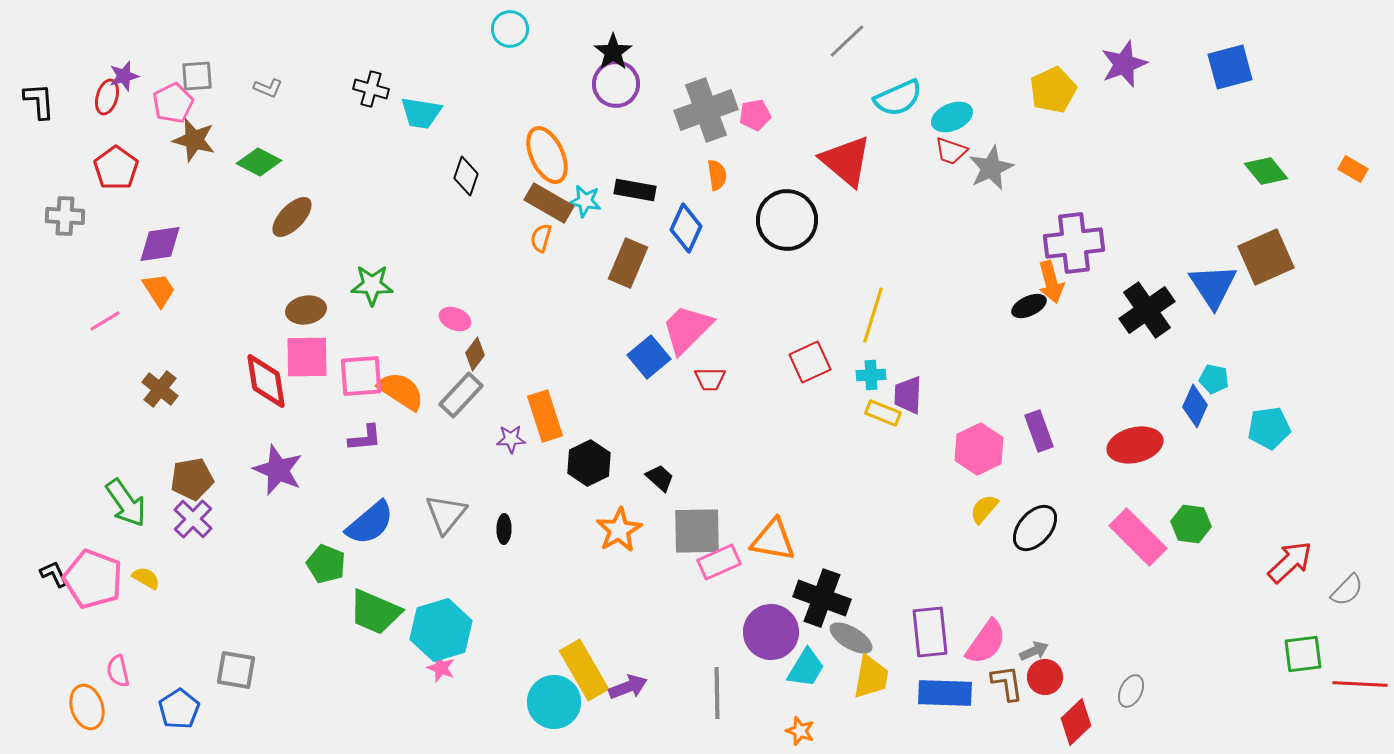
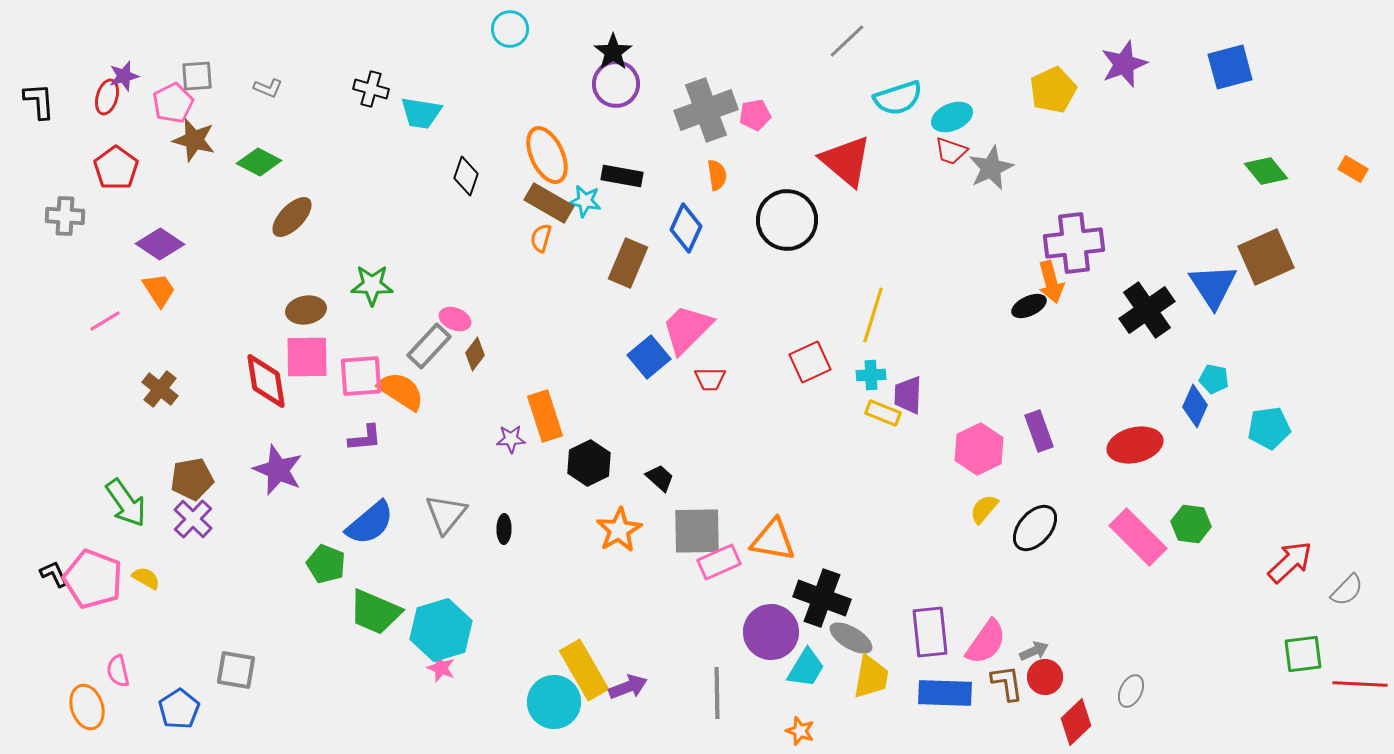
cyan semicircle at (898, 98): rotated 6 degrees clockwise
black rectangle at (635, 190): moved 13 px left, 14 px up
purple diamond at (160, 244): rotated 42 degrees clockwise
gray rectangle at (461, 395): moved 32 px left, 49 px up
